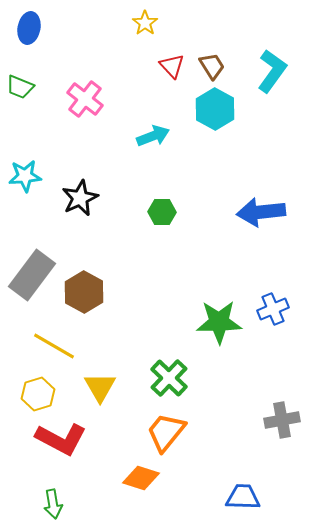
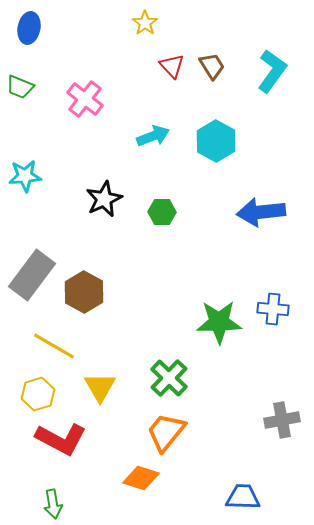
cyan hexagon: moved 1 px right, 32 px down
black star: moved 24 px right, 1 px down
blue cross: rotated 28 degrees clockwise
